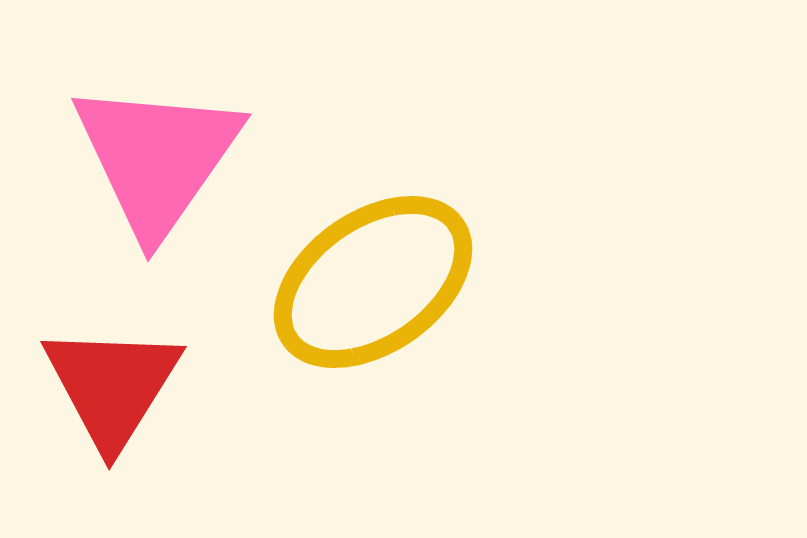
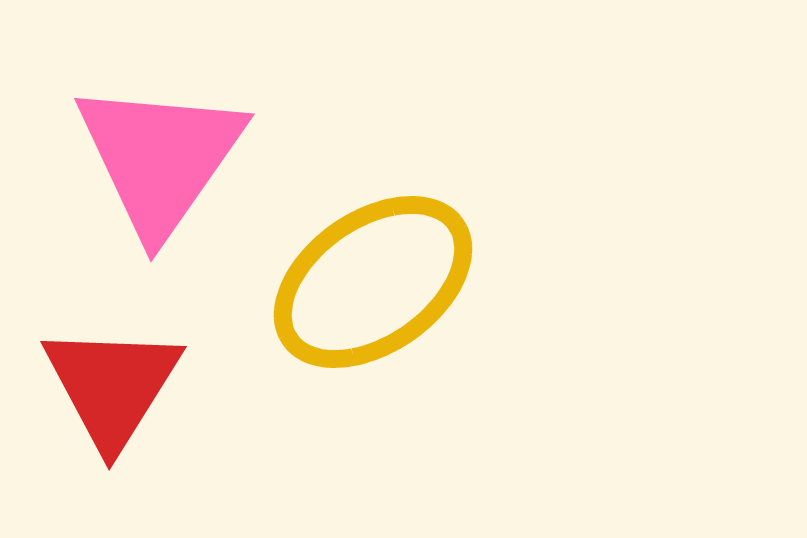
pink triangle: moved 3 px right
